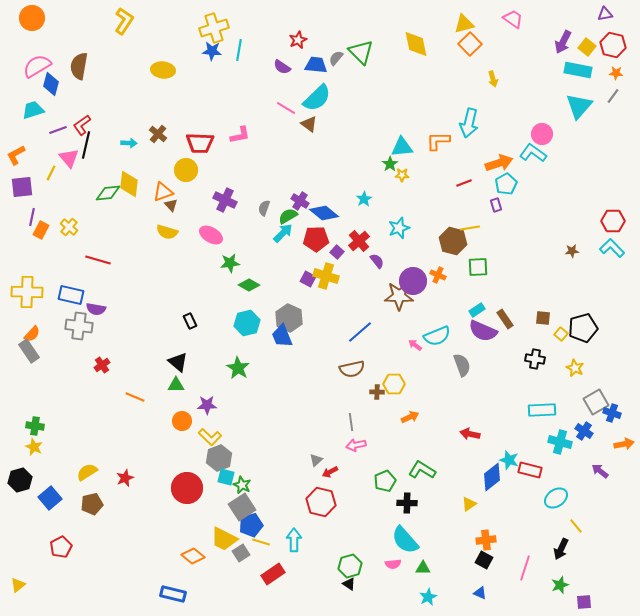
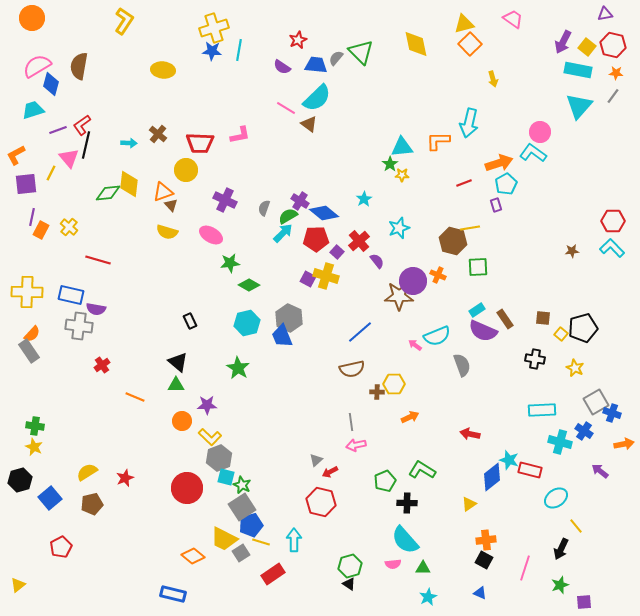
pink circle at (542, 134): moved 2 px left, 2 px up
purple square at (22, 187): moved 4 px right, 3 px up
